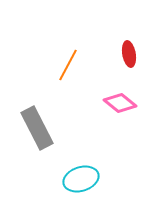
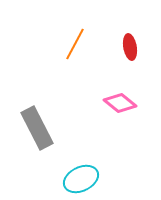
red ellipse: moved 1 px right, 7 px up
orange line: moved 7 px right, 21 px up
cyan ellipse: rotated 8 degrees counterclockwise
